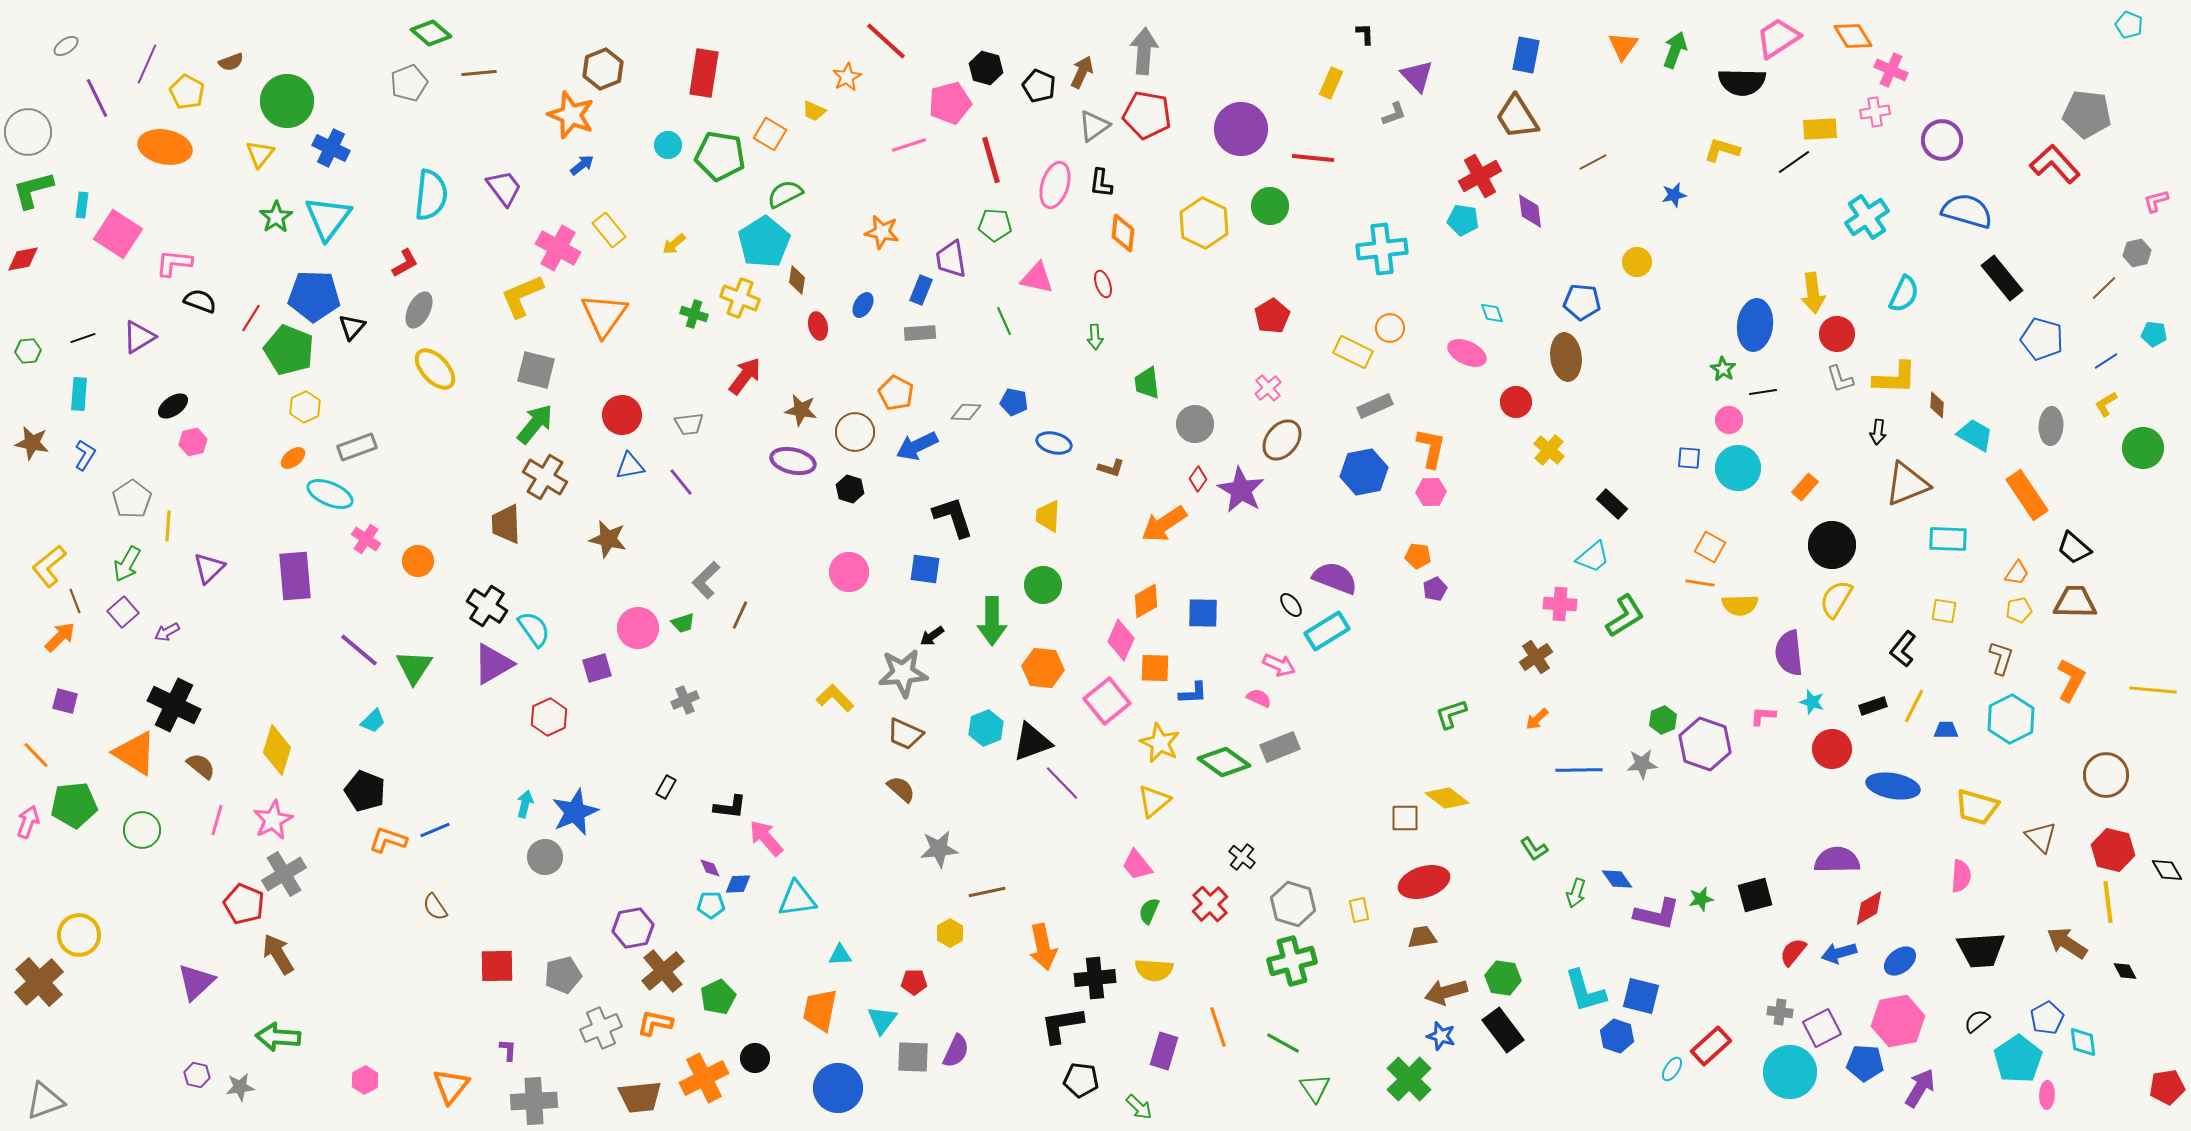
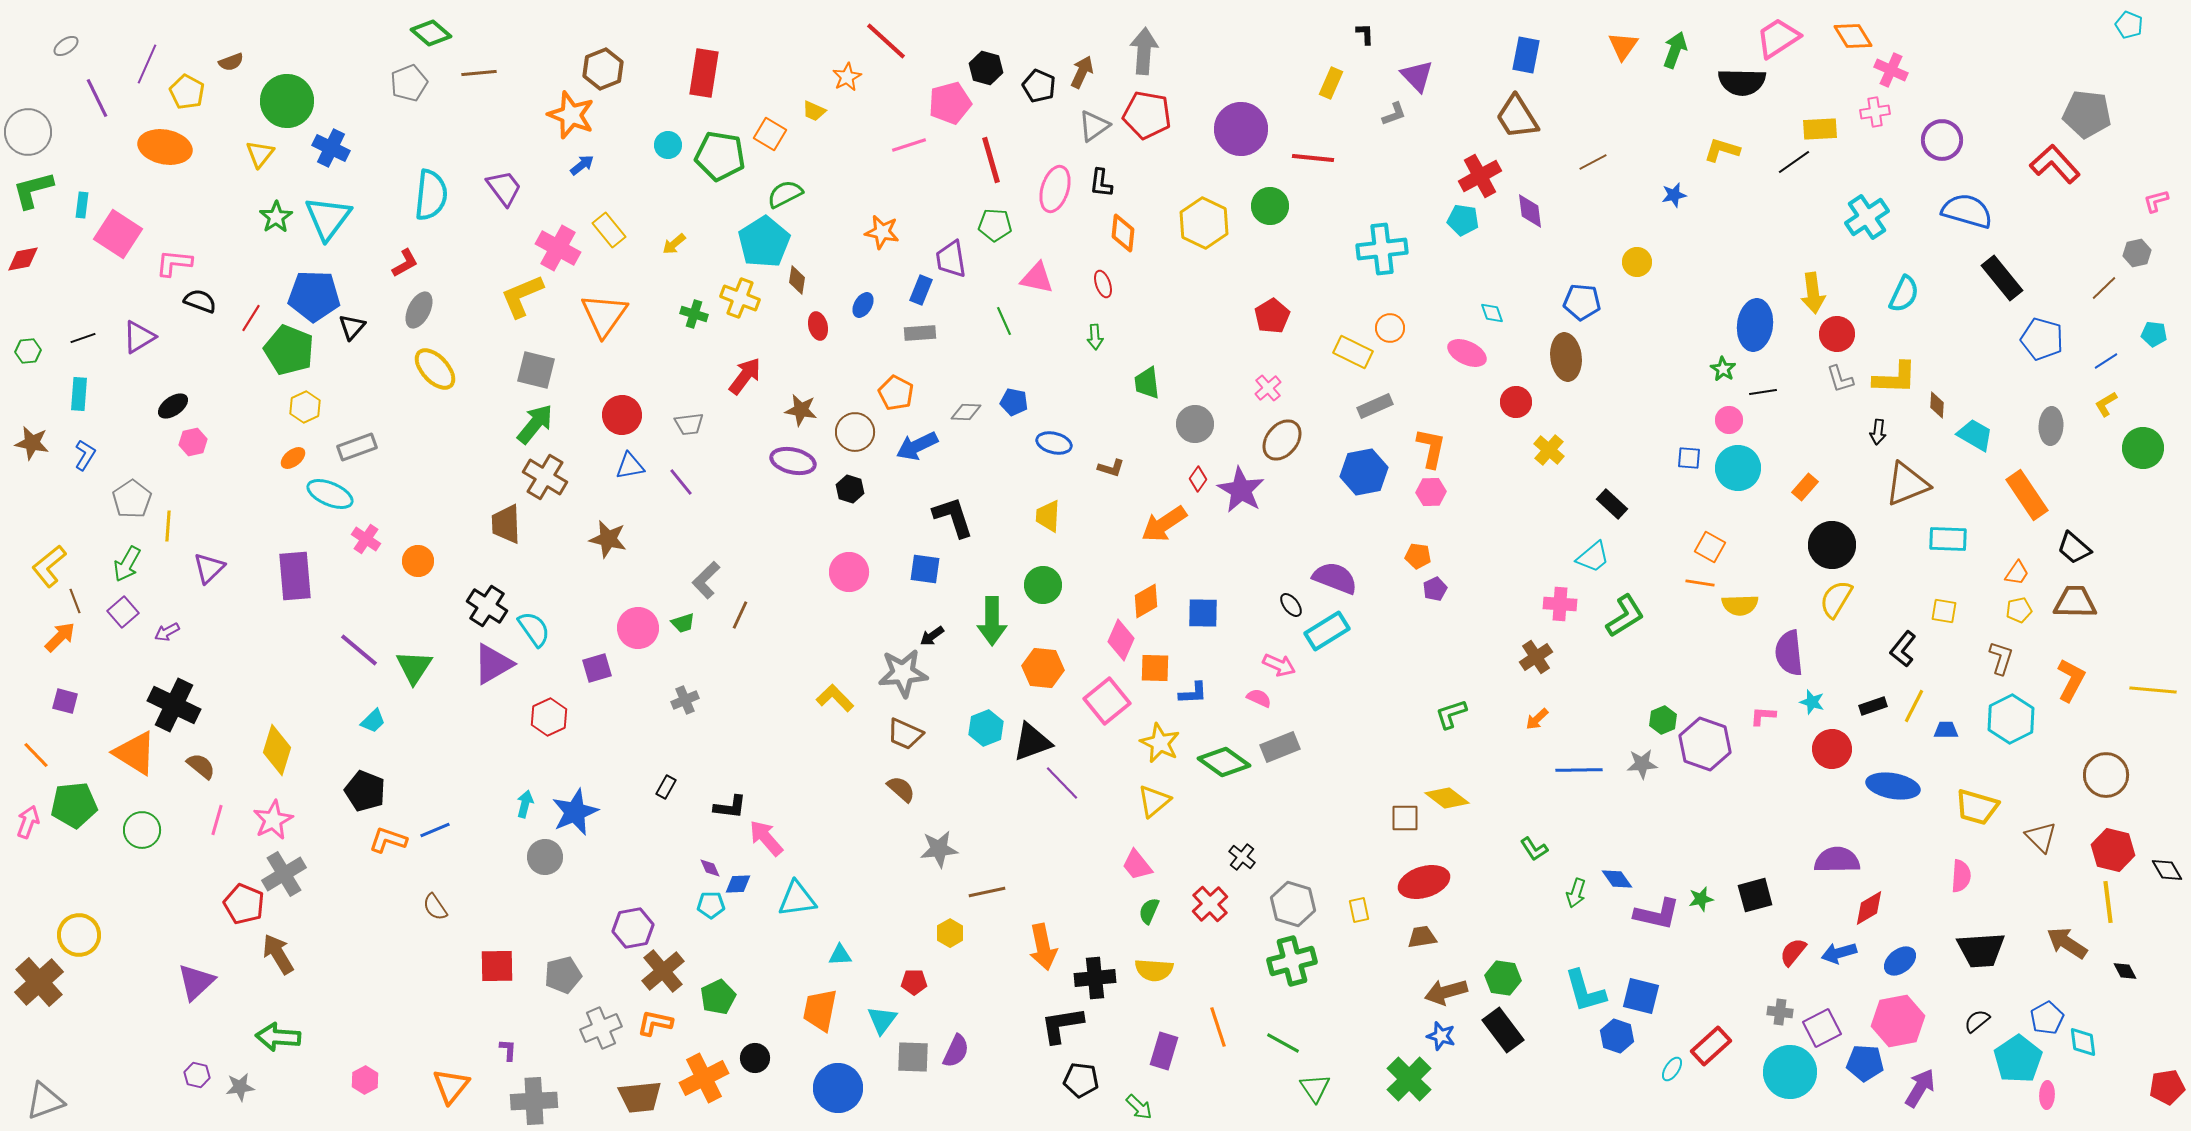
pink ellipse at (1055, 185): moved 4 px down
